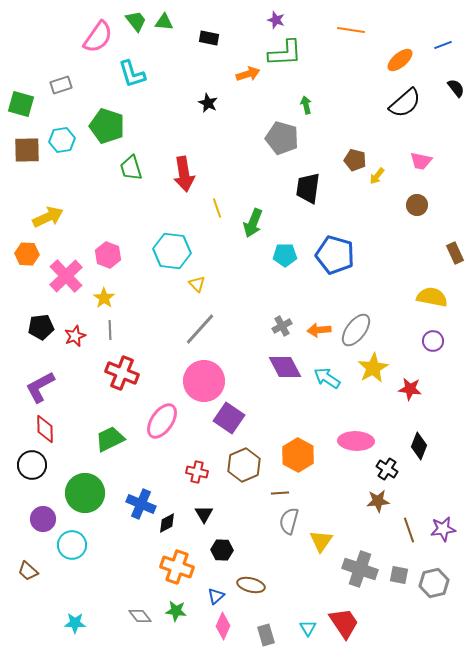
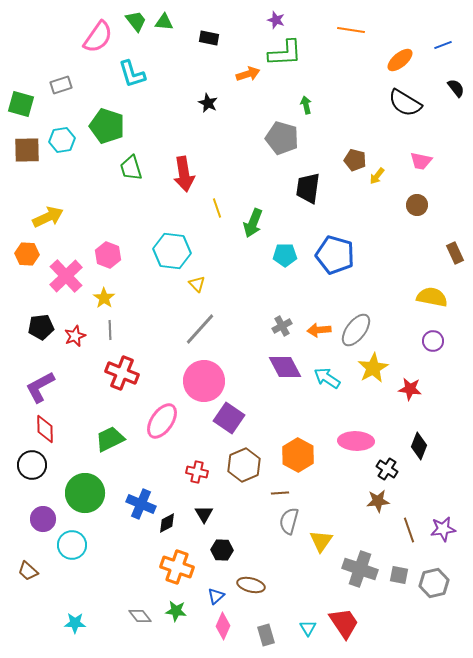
black semicircle at (405, 103): rotated 72 degrees clockwise
